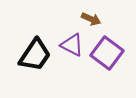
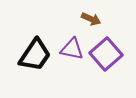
purple triangle: moved 4 px down; rotated 15 degrees counterclockwise
purple square: moved 1 px left, 1 px down; rotated 12 degrees clockwise
